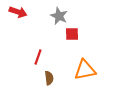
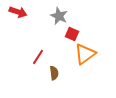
red square: rotated 24 degrees clockwise
red line: rotated 14 degrees clockwise
orange triangle: moved 16 px up; rotated 25 degrees counterclockwise
brown semicircle: moved 5 px right, 5 px up
